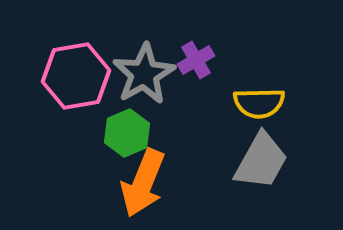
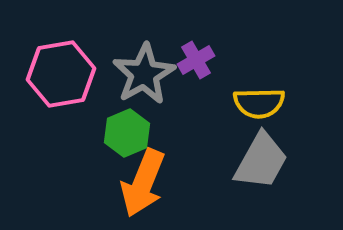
pink hexagon: moved 15 px left, 2 px up
